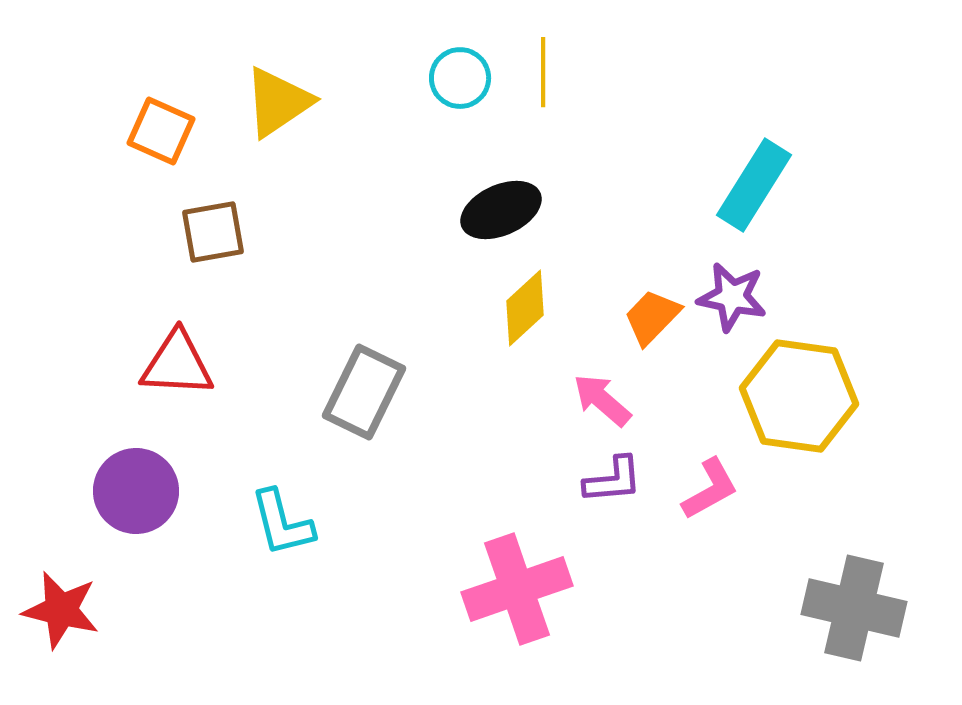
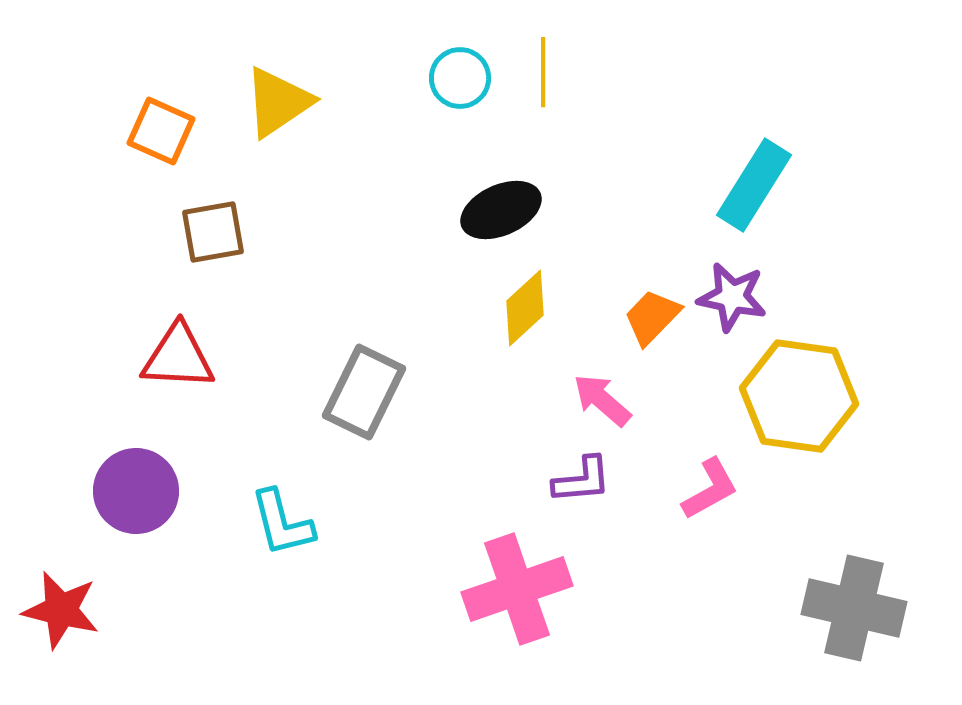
red triangle: moved 1 px right, 7 px up
purple L-shape: moved 31 px left
